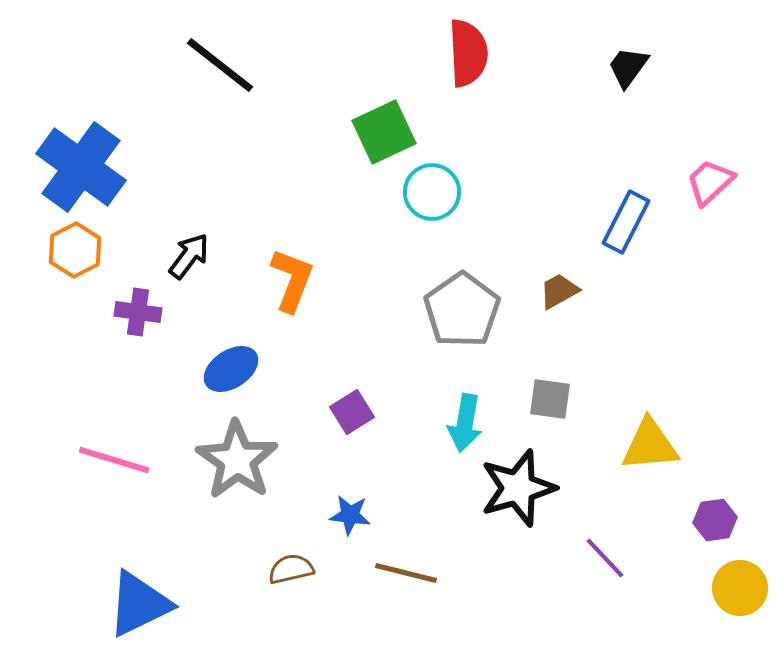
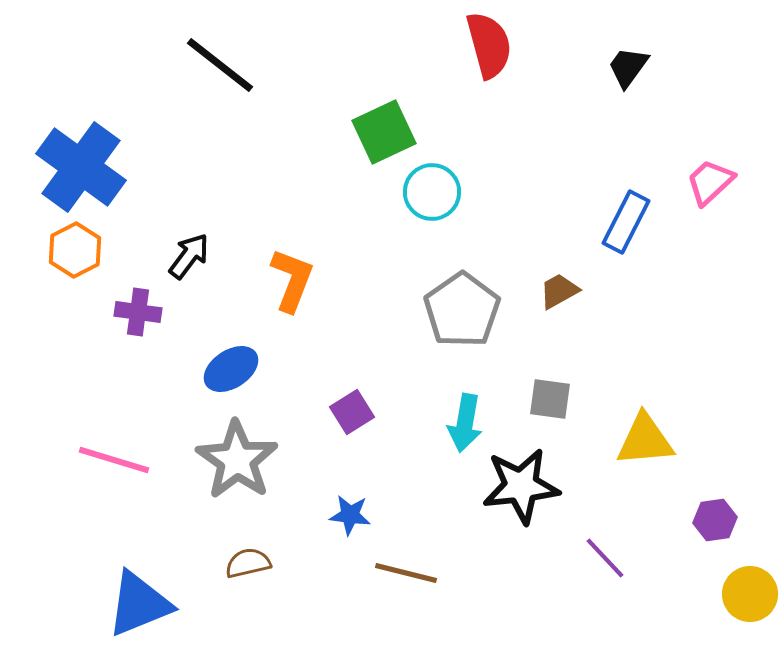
red semicircle: moved 21 px right, 8 px up; rotated 12 degrees counterclockwise
yellow triangle: moved 5 px left, 5 px up
black star: moved 3 px right, 2 px up; rotated 10 degrees clockwise
brown semicircle: moved 43 px left, 6 px up
yellow circle: moved 10 px right, 6 px down
blue triangle: rotated 4 degrees clockwise
